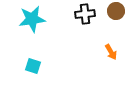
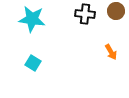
black cross: rotated 12 degrees clockwise
cyan star: rotated 16 degrees clockwise
cyan square: moved 3 px up; rotated 14 degrees clockwise
